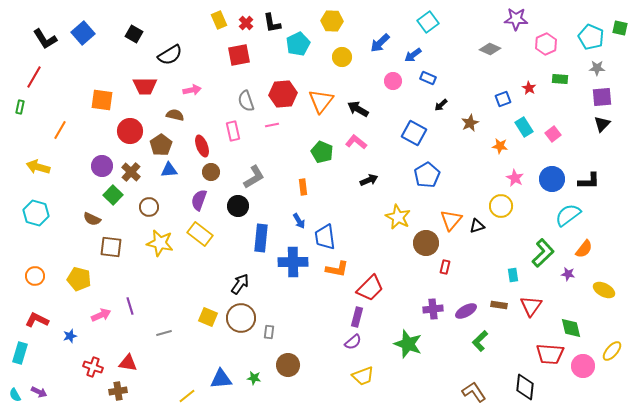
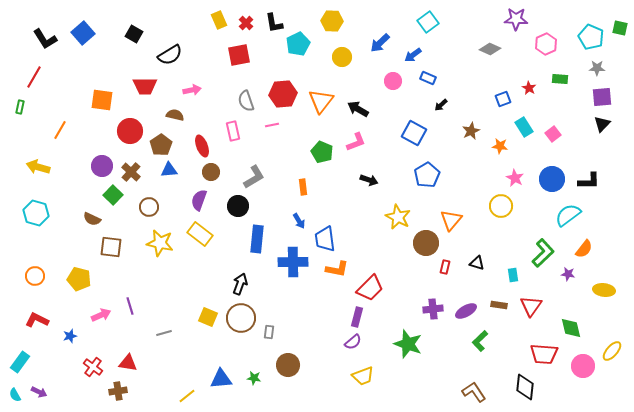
black L-shape at (272, 23): moved 2 px right
brown star at (470, 123): moved 1 px right, 8 px down
pink L-shape at (356, 142): rotated 120 degrees clockwise
black arrow at (369, 180): rotated 42 degrees clockwise
black triangle at (477, 226): moved 37 px down; rotated 35 degrees clockwise
blue trapezoid at (325, 237): moved 2 px down
blue rectangle at (261, 238): moved 4 px left, 1 px down
black arrow at (240, 284): rotated 15 degrees counterclockwise
yellow ellipse at (604, 290): rotated 20 degrees counterclockwise
cyan rectangle at (20, 353): moved 9 px down; rotated 20 degrees clockwise
red trapezoid at (550, 354): moved 6 px left
red cross at (93, 367): rotated 18 degrees clockwise
